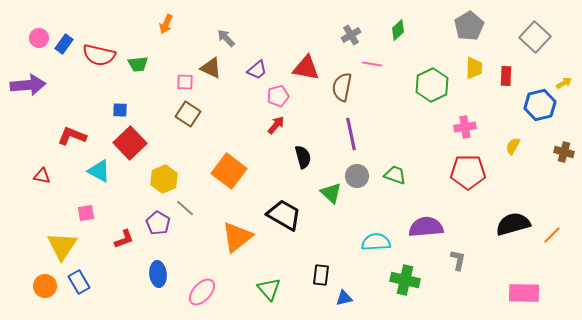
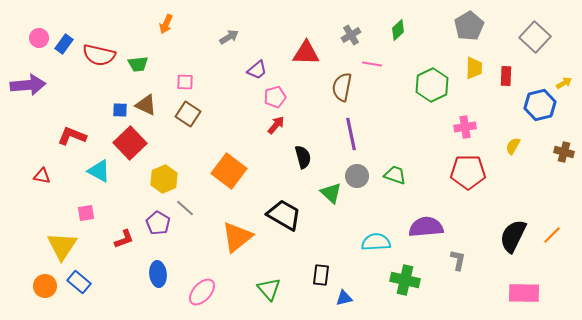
gray arrow at (226, 38): moved 3 px right, 1 px up; rotated 102 degrees clockwise
brown triangle at (211, 68): moved 65 px left, 37 px down
red triangle at (306, 68): moved 15 px up; rotated 8 degrees counterclockwise
pink pentagon at (278, 96): moved 3 px left, 1 px down
black semicircle at (513, 224): moved 12 px down; rotated 48 degrees counterclockwise
blue rectangle at (79, 282): rotated 20 degrees counterclockwise
